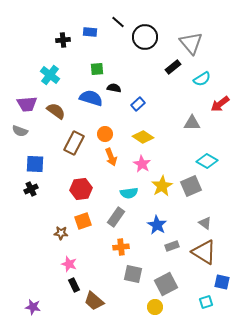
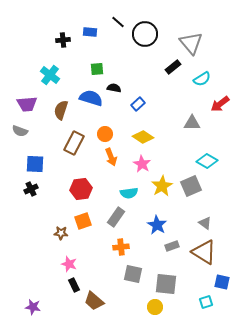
black circle at (145, 37): moved 3 px up
brown semicircle at (56, 111): moved 5 px right, 1 px up; rotated 108 degrees counterclockwise
gray square at (166, 284): rotated 35 degrees clockwise
